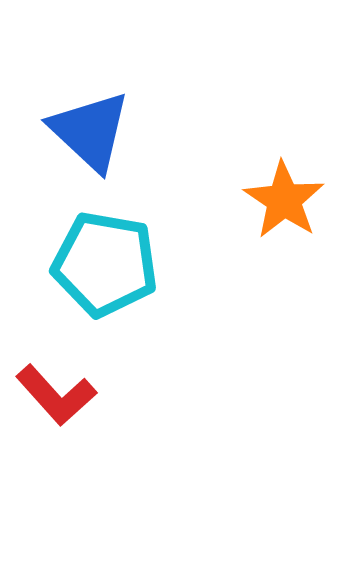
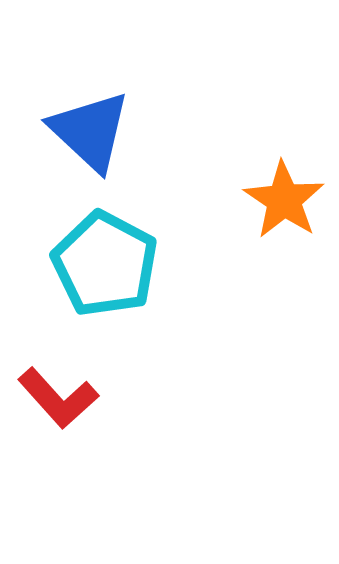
cyan pentagon: rotated 18 degrees clockwise
red L-shape: moved 2 px right, 3 px down
